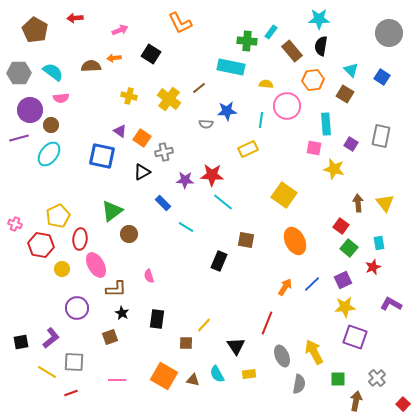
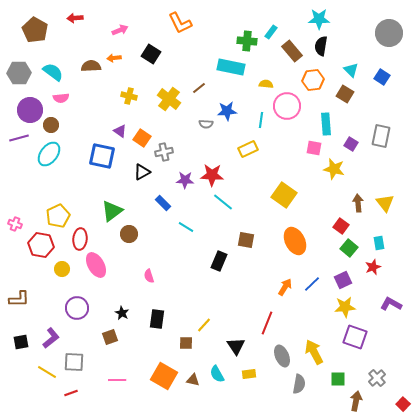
brown L-shape at (116, 289): moved 97 px left, 10 px down
